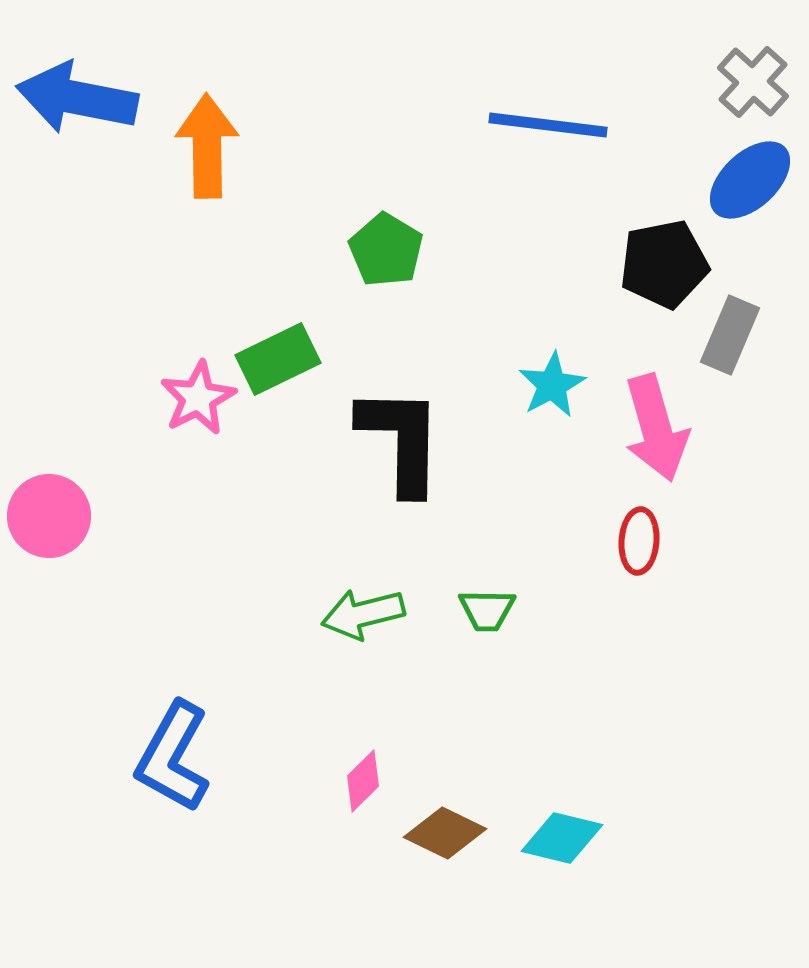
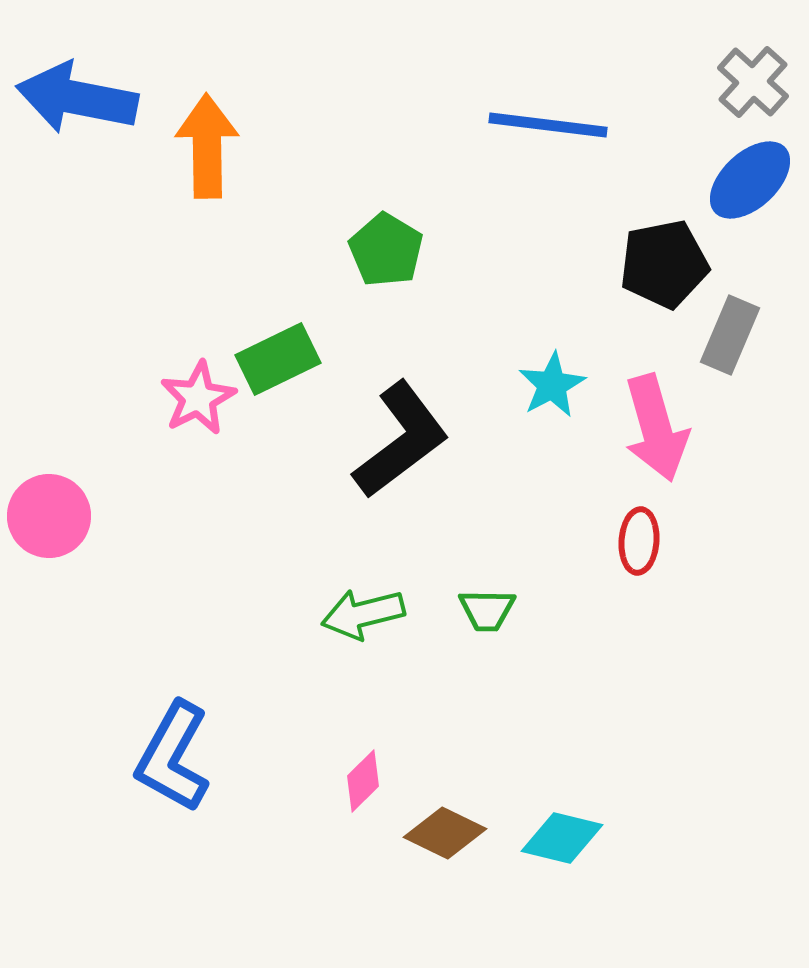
black L-shape: rotated 52 degrees clockwise
